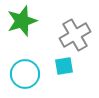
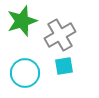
gray cross: moved 15 px left
cyan circle: moved 1 px up
